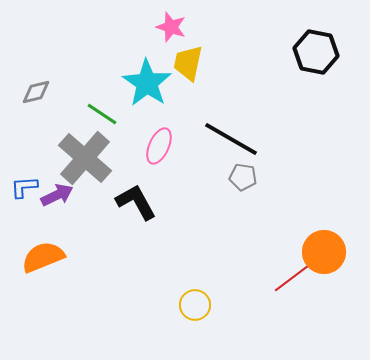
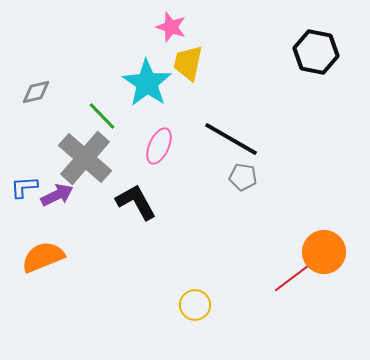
green line: moved 2 px down; rotated 12 degrees clockwise
